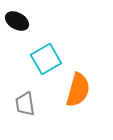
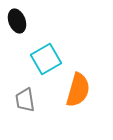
black ellipse: rotated 40 degrees clockwise
gray trapezoid: moved 4 px up
